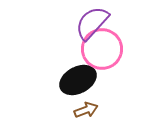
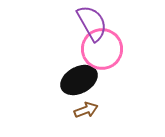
purple semicircle: rotated 108 degrees clockwise
black ellipse: moved 1 px right
